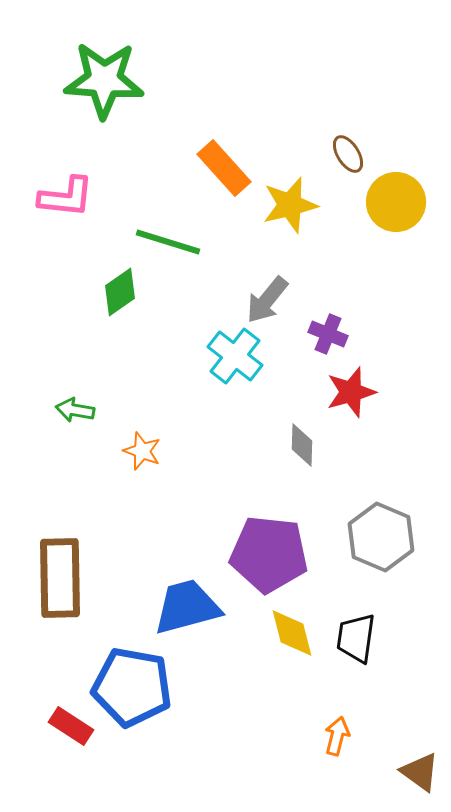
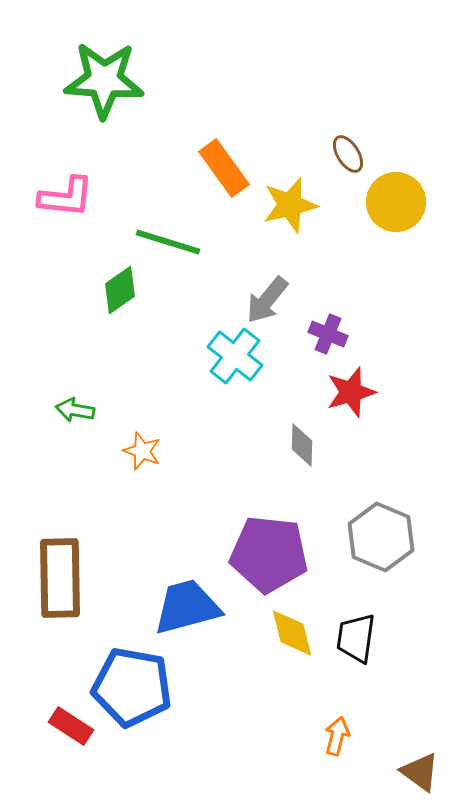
orange rectangle: rotated 6 degrees clockwise
green diamond: moved 2 px up
